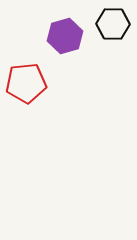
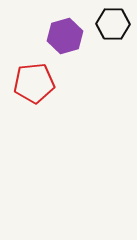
red pentagon: moved 8 px right
